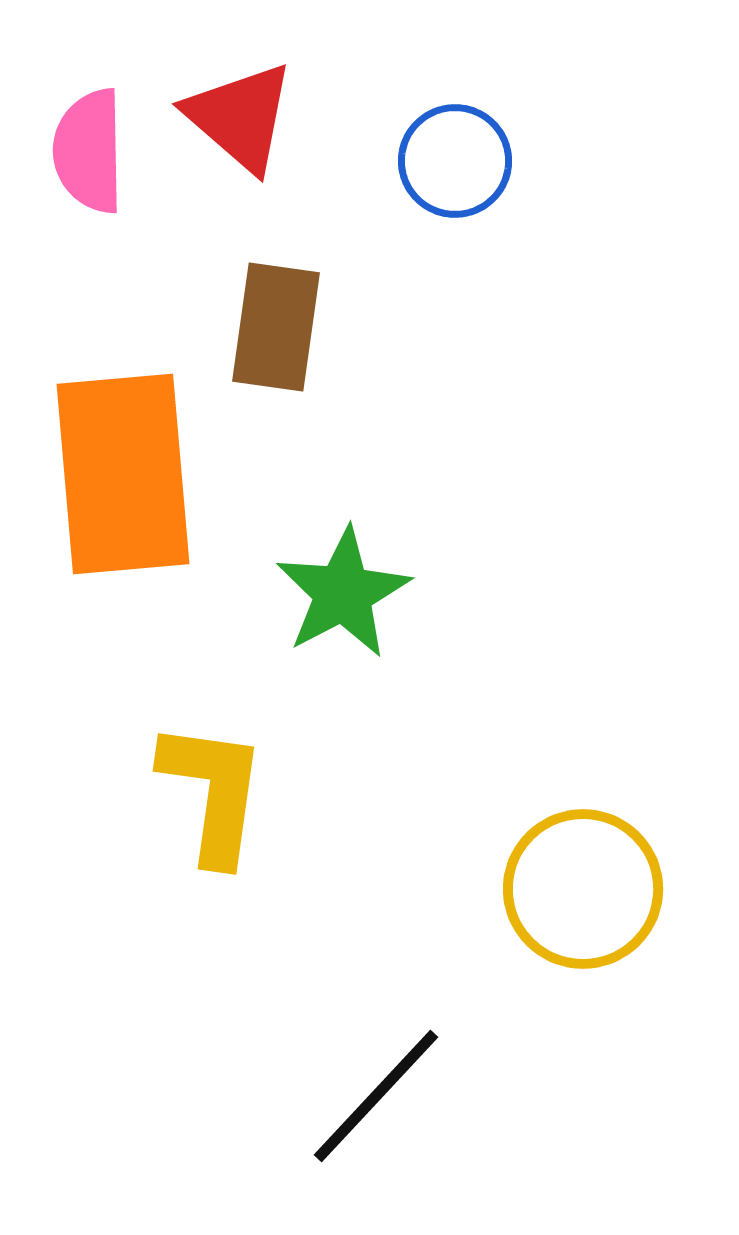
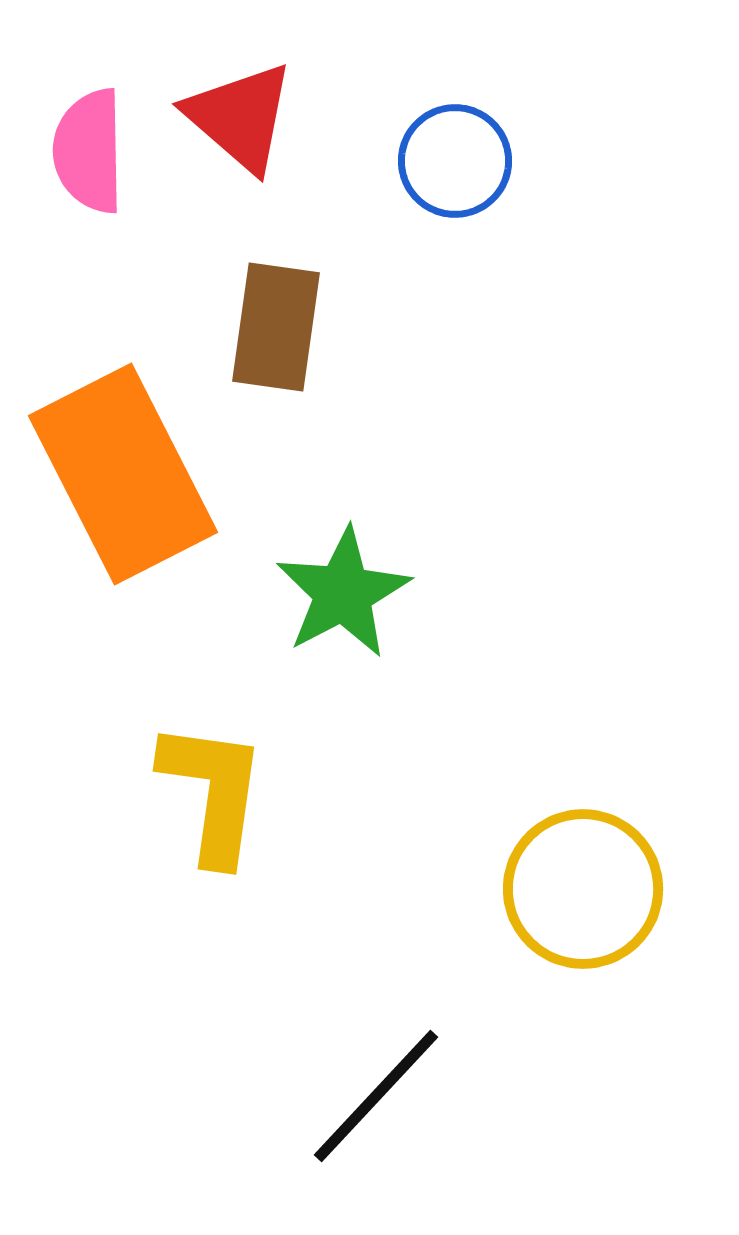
orange rectangle: rotated 22 degrees counterclockwise
